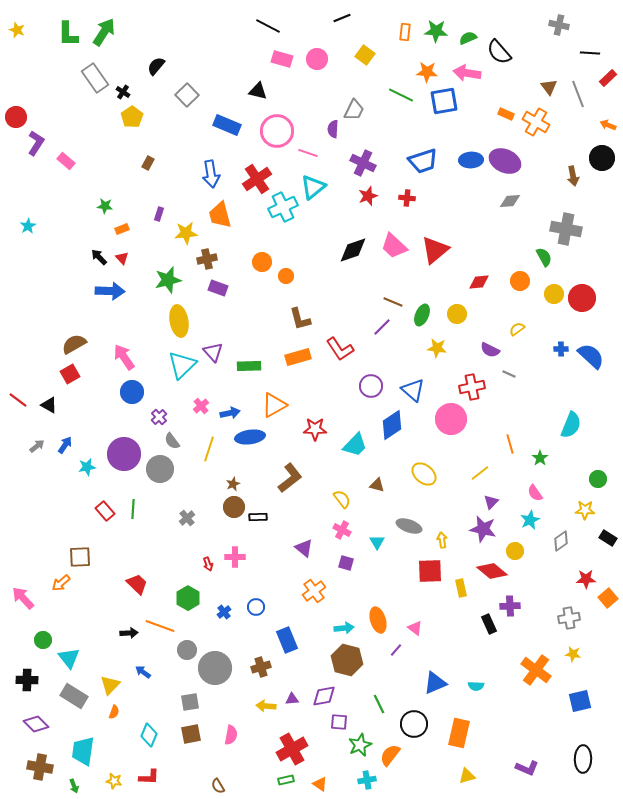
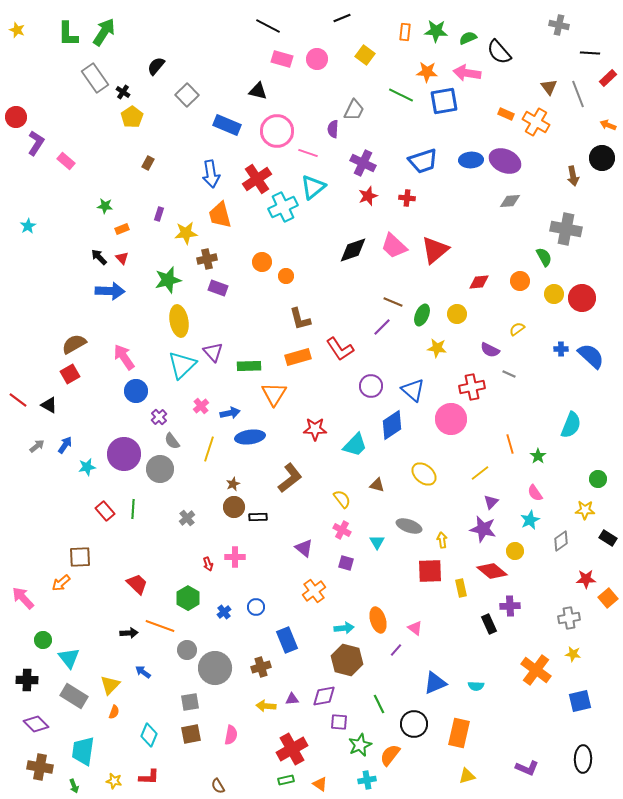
blue circle at (132, 392): moved 4 px right, 1 px up
orange triangle at (274, 405): moved 11 px up; rotated 28 degrees counterclockwise
green star at (540, 458): moved 2 px left, 2 px up
